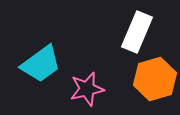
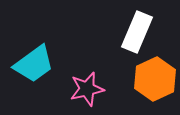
cyan trapezoid: moved 7 px left
orange hexagon: rotated 9 degrees counterclockwise
